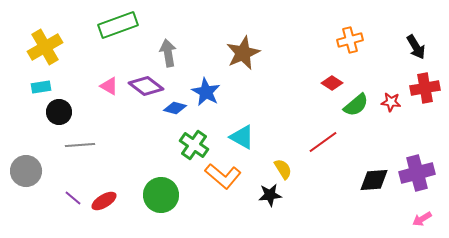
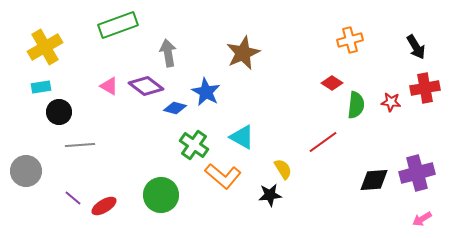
green semicircle: rotated 44 degrees counterclockwise
red ellipse: moved 5 px down
